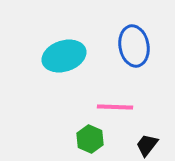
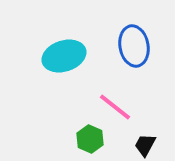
pink line: rotated 36 degrees clockwise
black trapezoid: moved 2 px left; rotated 10 degrees counterclockwise
